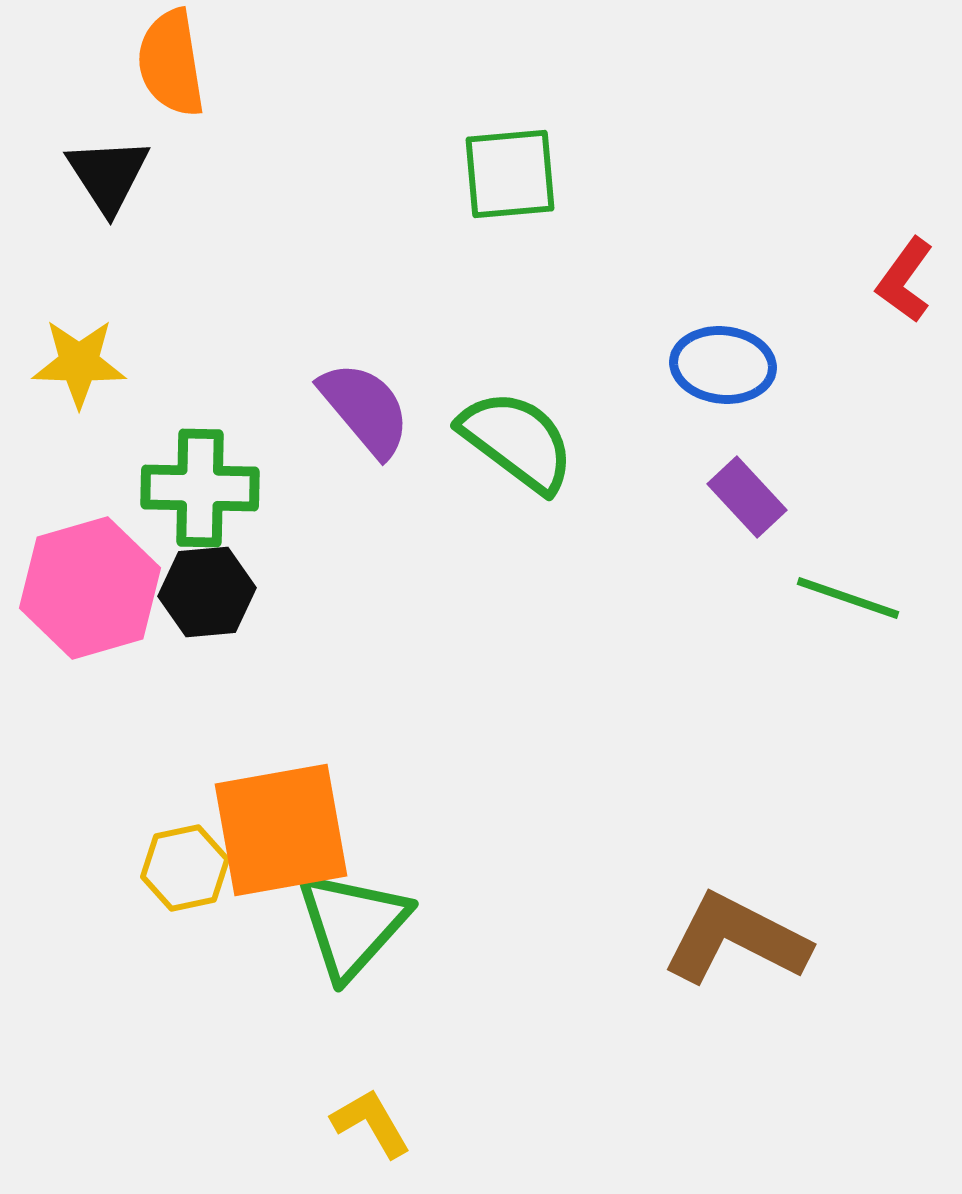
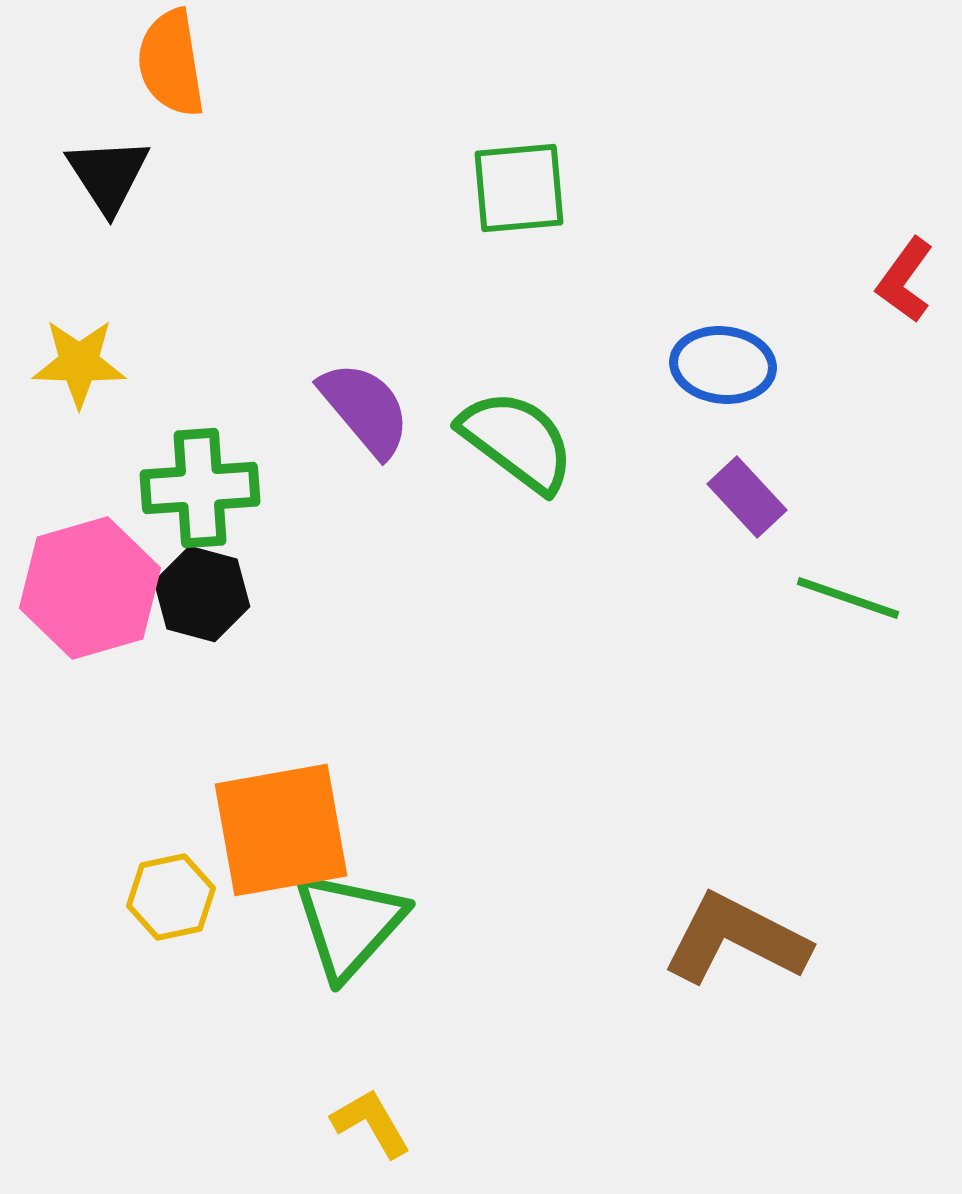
green square: moved 9 px right, 14 px down
green cross: rotated 5 degrees counterclockwise
black hexagon: moved 5 px left, 2 px down; rotated 20 degrees clockwise
yellow hexagon: moved 14 px left, 29 px down
green triangle: moved 3 px left
